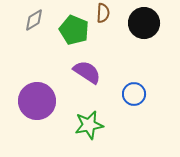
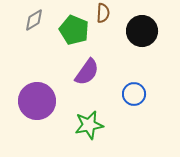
black circle: moved 2 px left, 8 px down
purple semicircle: rotated 92 degrees clockwise
